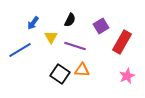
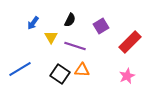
red rectangle: moved 8 px right; rotated 15 degrees clockwise
blue line: moved 19 px down
